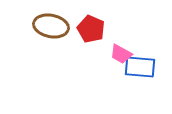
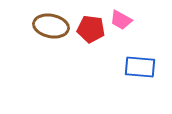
red pentagon: rotated 16 degrees counterclockwise
pink trapezoid: moved 34 px up
